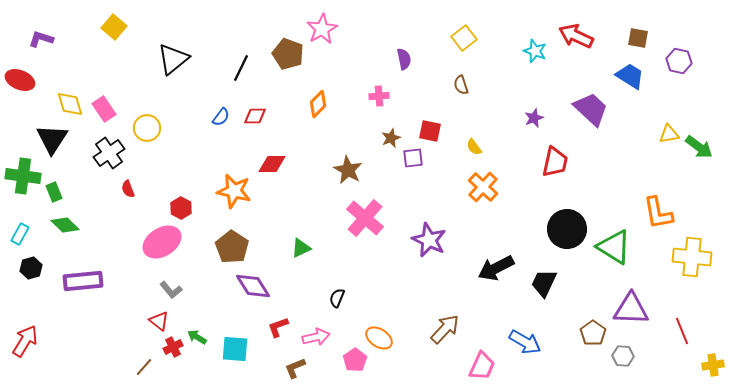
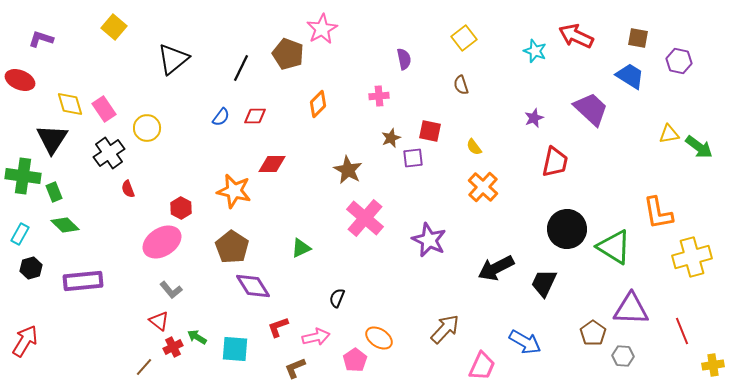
yellow cross at (692, 257): rotated 21 degrees counterclockwise
